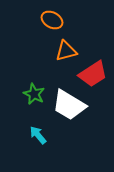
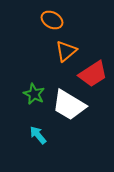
orange triangle: rotated 25 degrees counterclockwise
